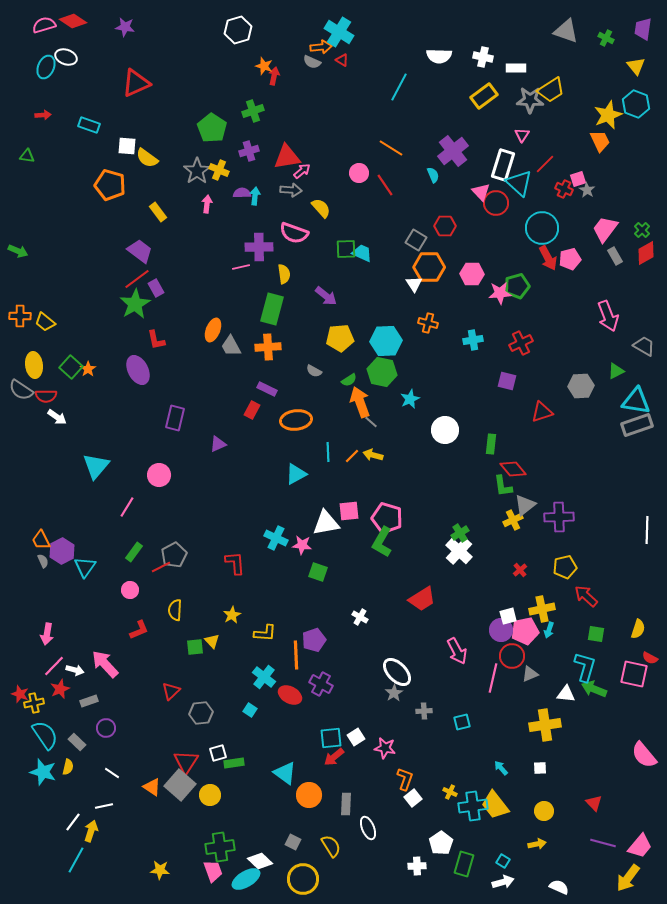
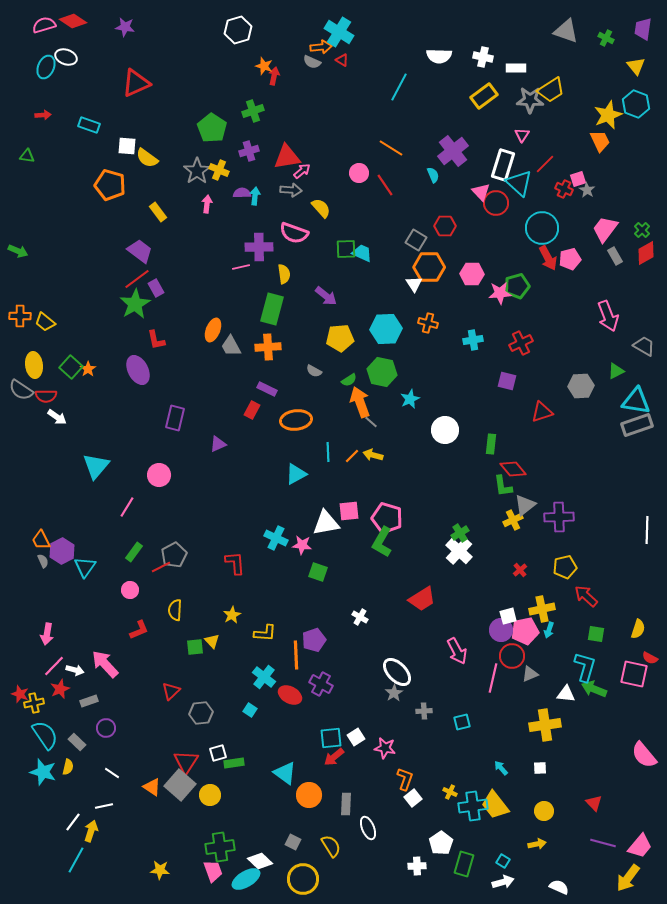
cyan hexagon at (386, 341): moved 12 px up
